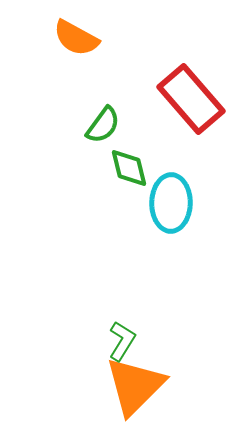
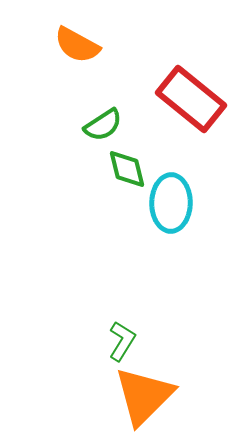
orange semicircle: moved 1 px right, 7 px down
red rectangle: rotated 10 degrees counterclockwise
green semicircle: rotated 21 degrees clockwise
green diamond: moved 2 px left, 1 px down
orange triangle: moved 9 px right, 10 px down
